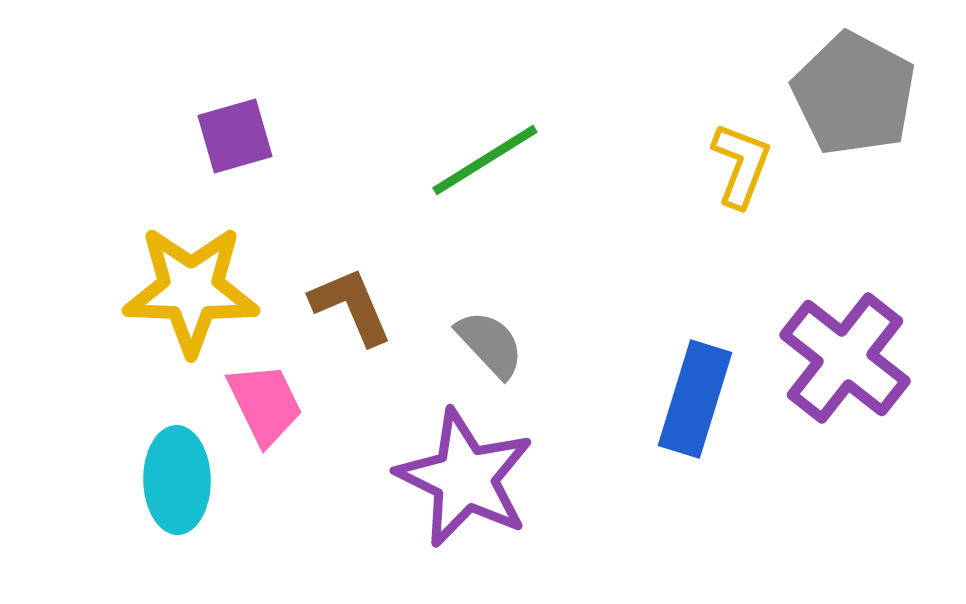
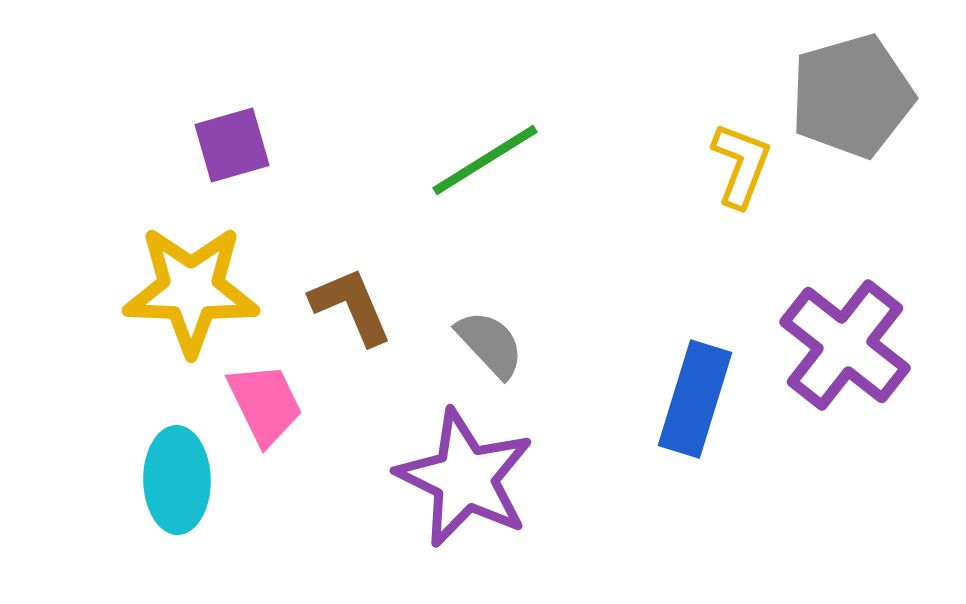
gray pentagon: moved 2 px left, 2 px down; rotated 28 degrees clockwise
purple square: moved 3 px left, 9 px down
purple cross: moved 13 px up
